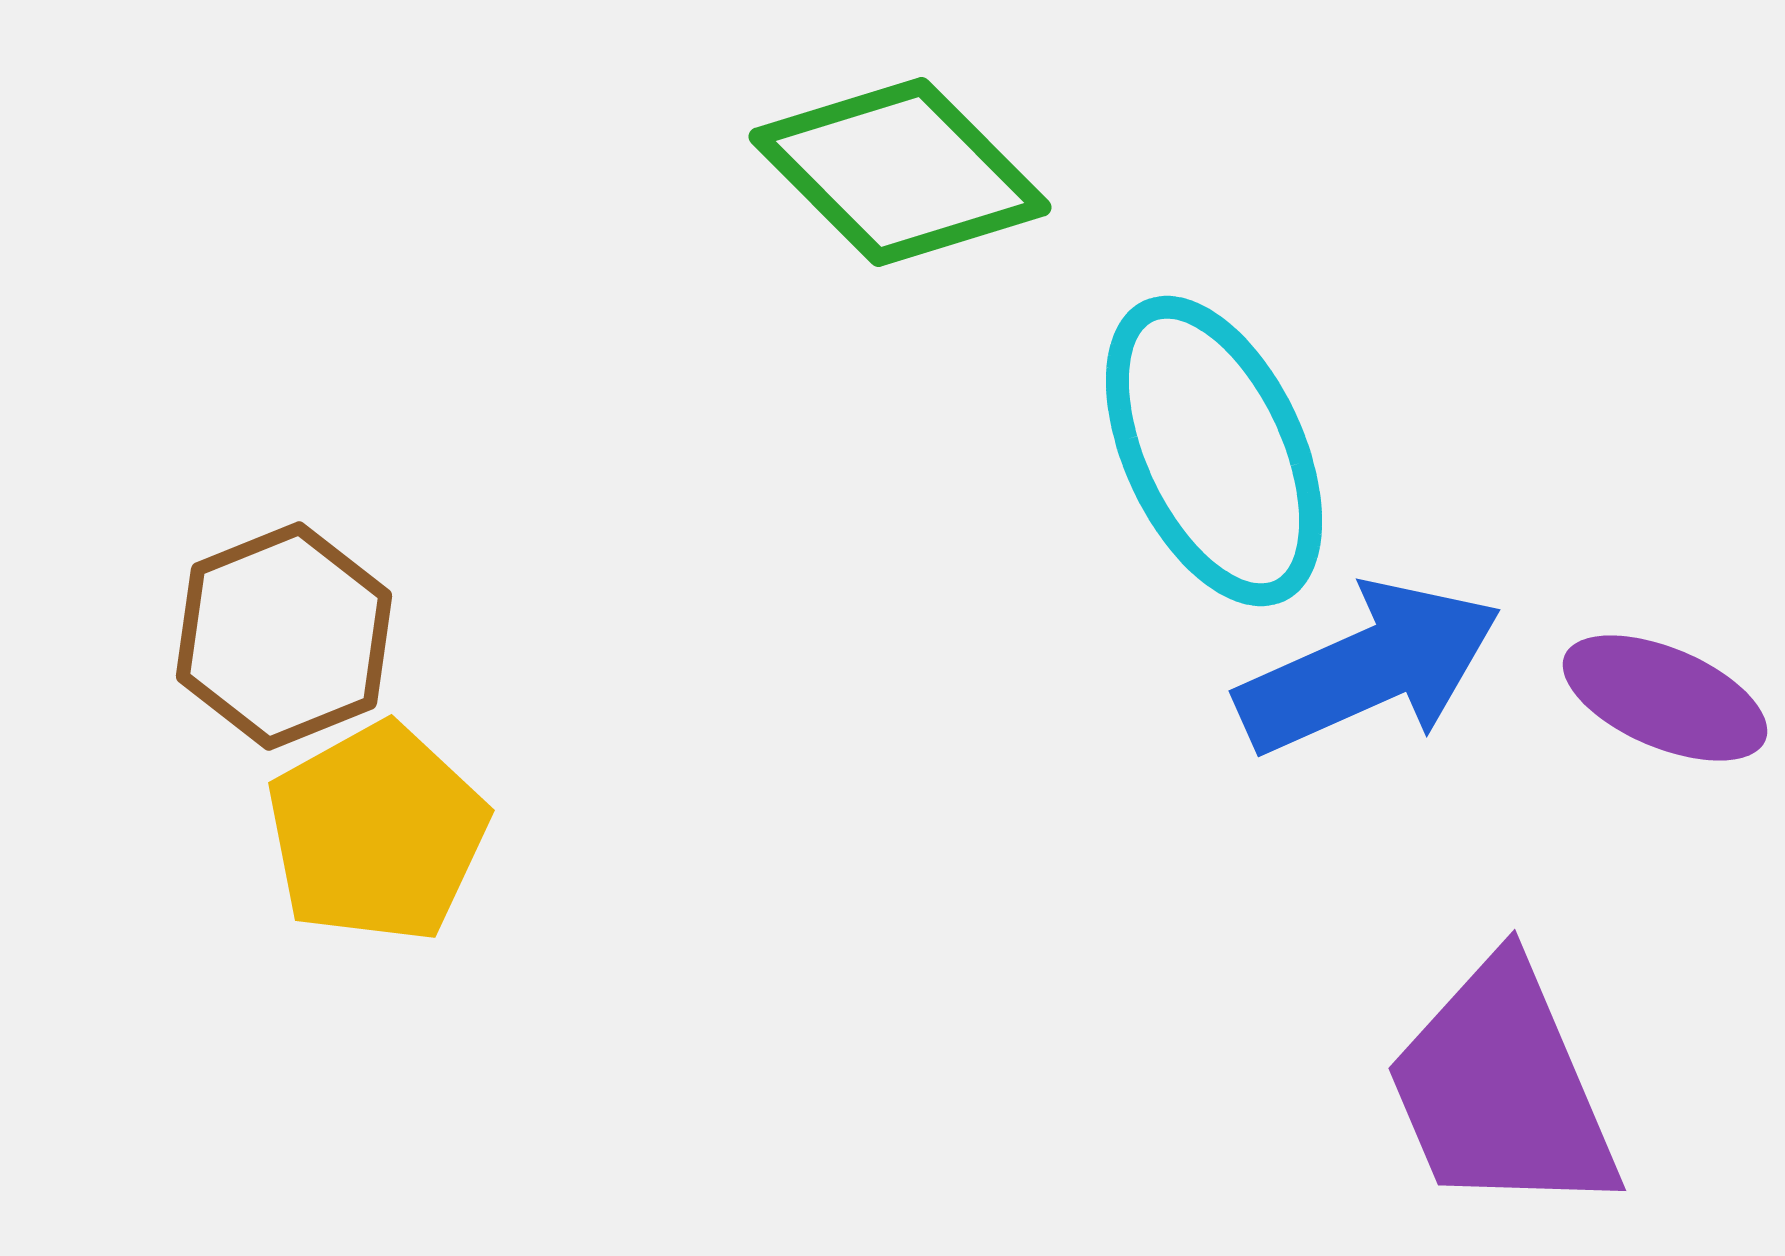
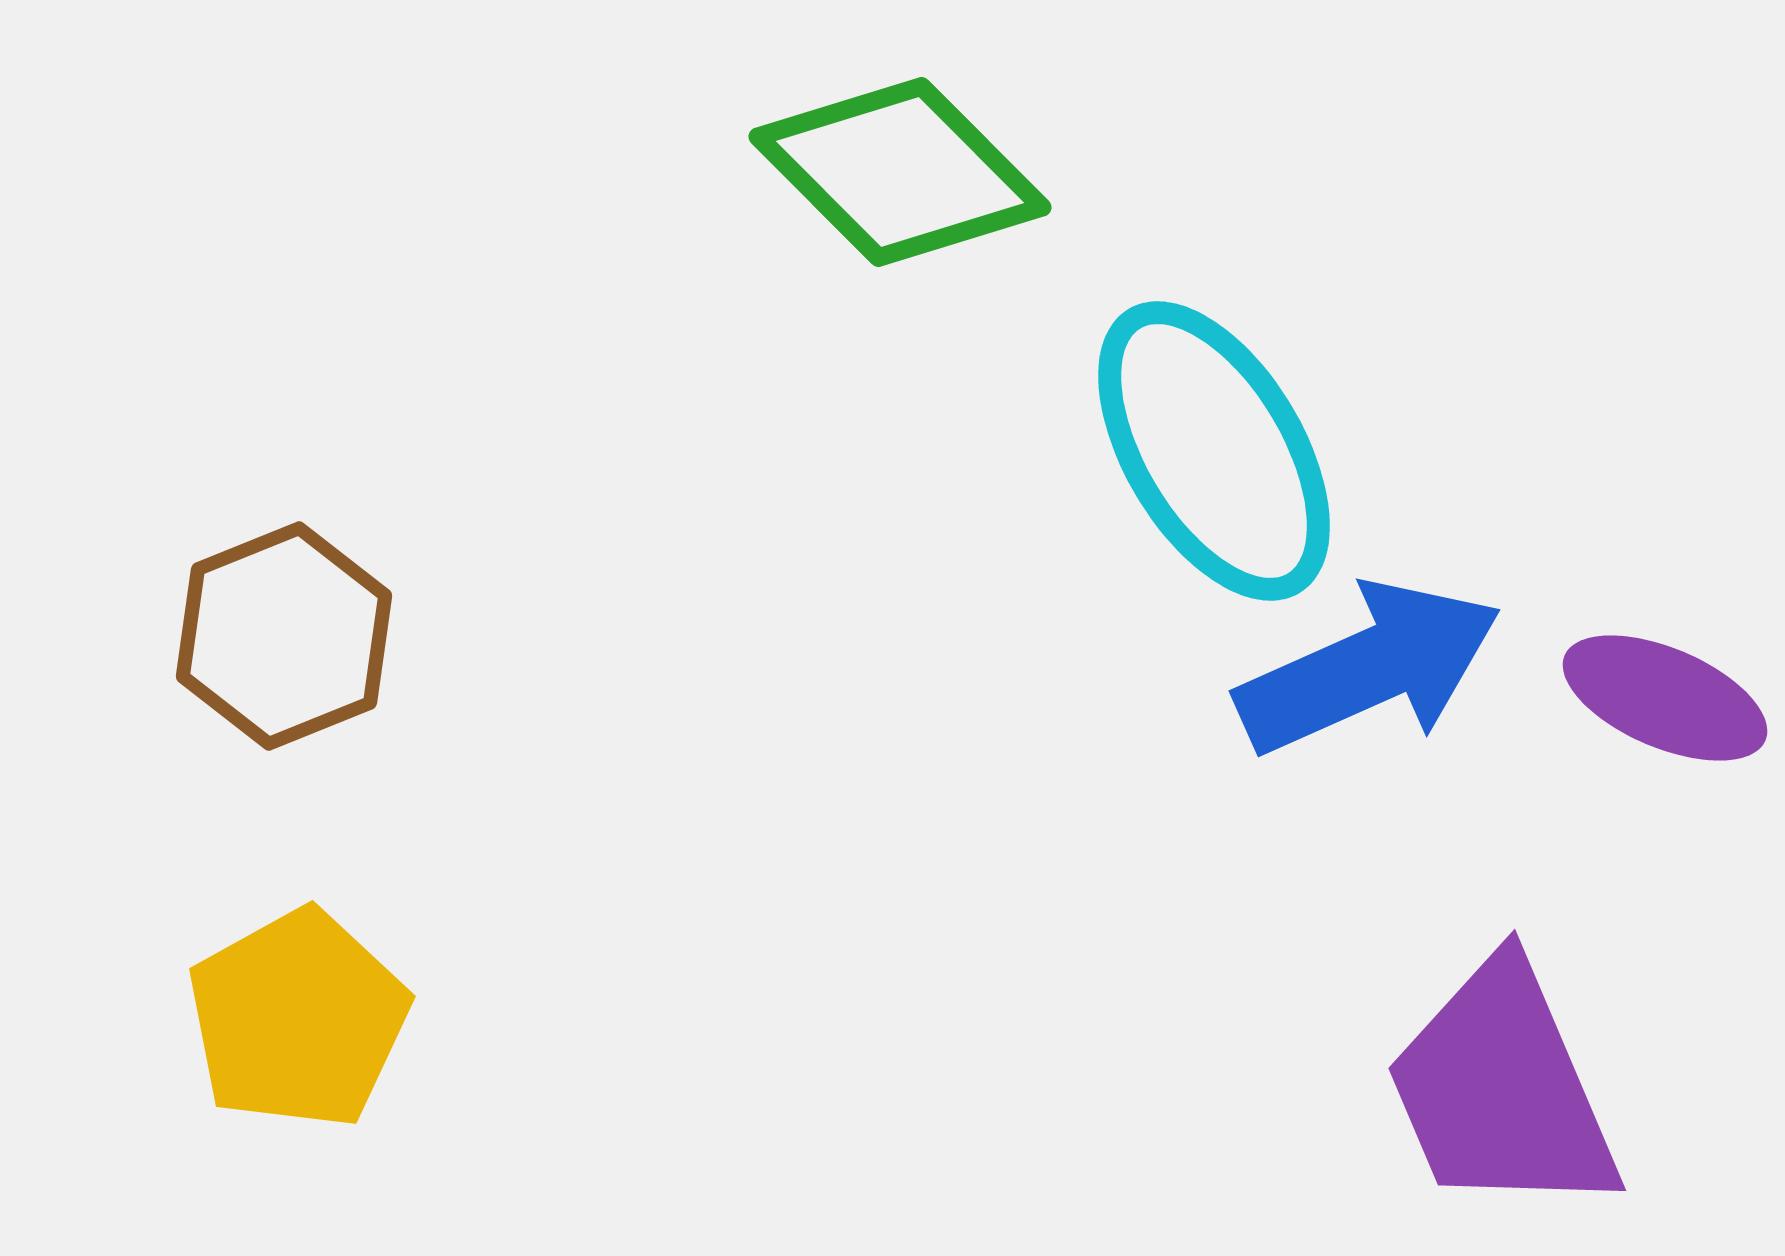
cyan ellipse: rotated 6 degrees counterclockwise
yellow pentagon: moved 79 px left, 186 px down
